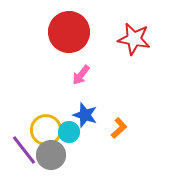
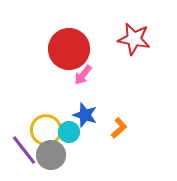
red circle: moved 17 px down
pink arrow: moved 2 px right
